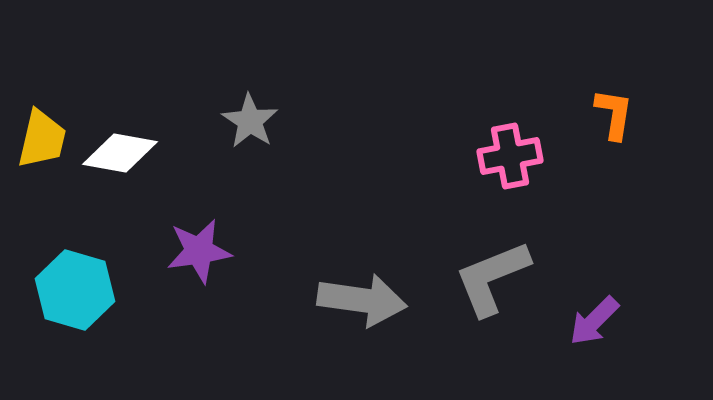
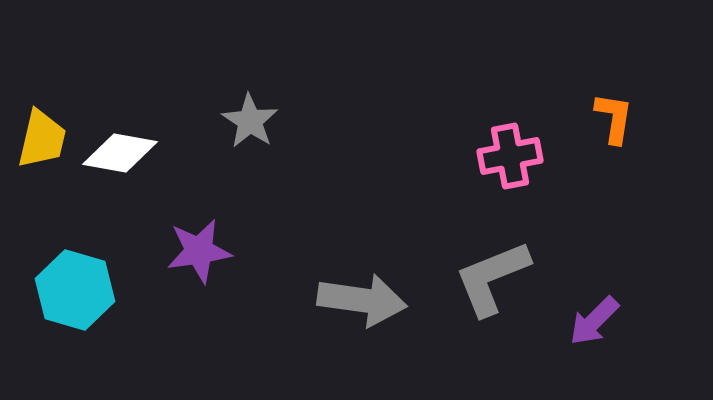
orange L-shape: moved 4 px down
